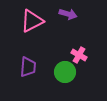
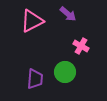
purple arrow: rotated 24 degrees clockwise
pink cross: moved 2 px right, 9 px up
purple trapezoid: moved 7 px right, 12 px down
